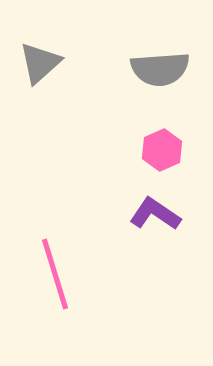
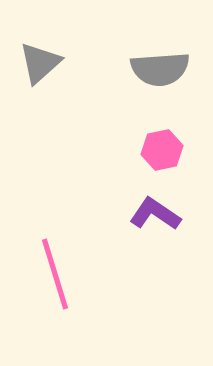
pink hexagon: rotated 12 degrees clockwise
